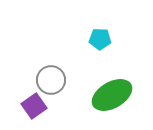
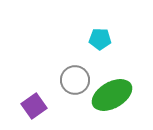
gray circle: moved 24 px right
